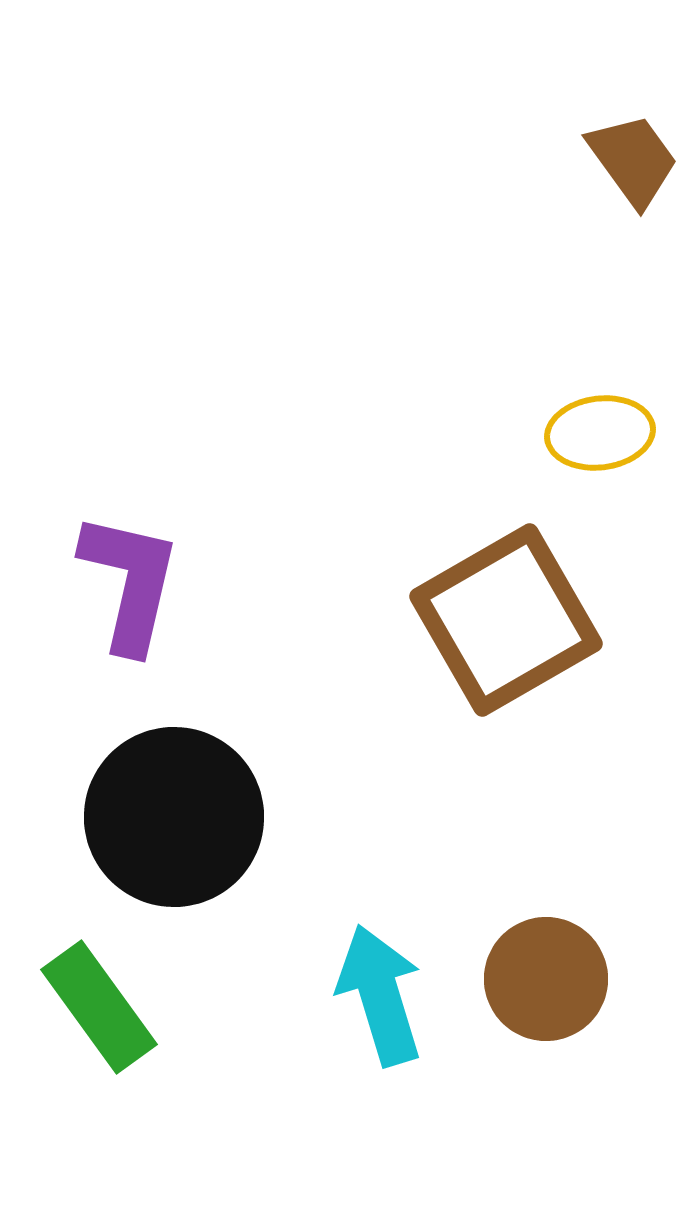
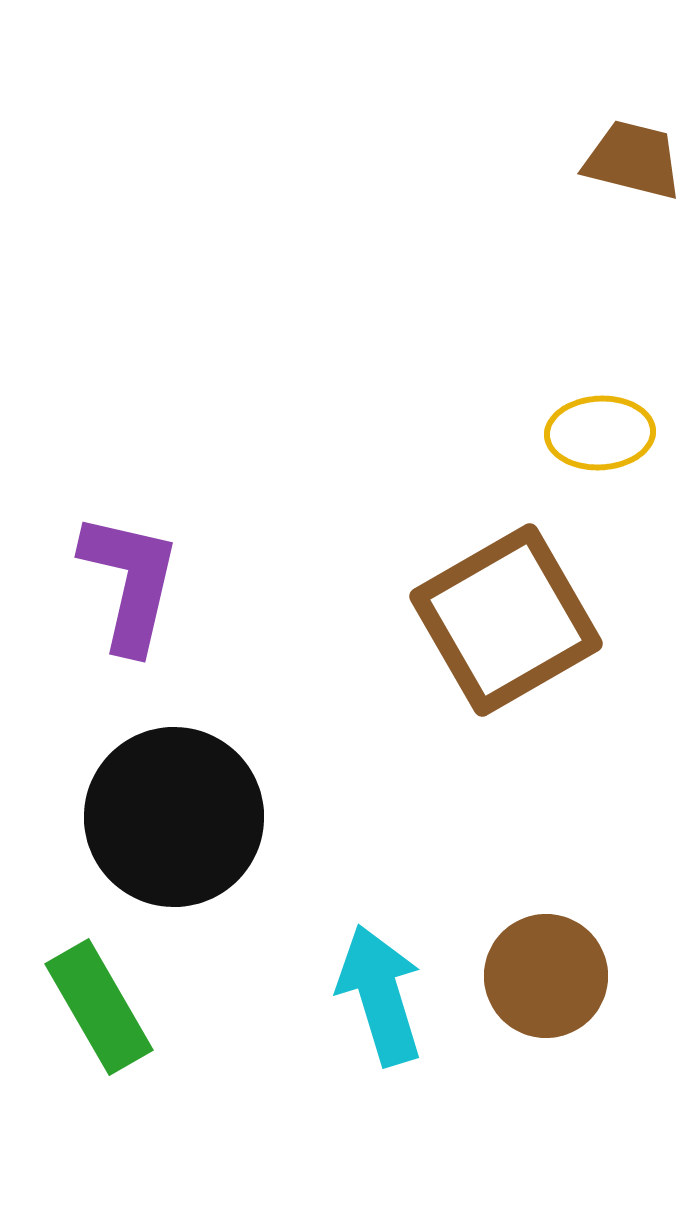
brown trapezoid: rotated 40 degrees counterclockwise
yellow ellipse: rotated 4 degrees clockwise
brown circle: moved 3 px up
green rectangle: rotated 6 degrees clockwise
